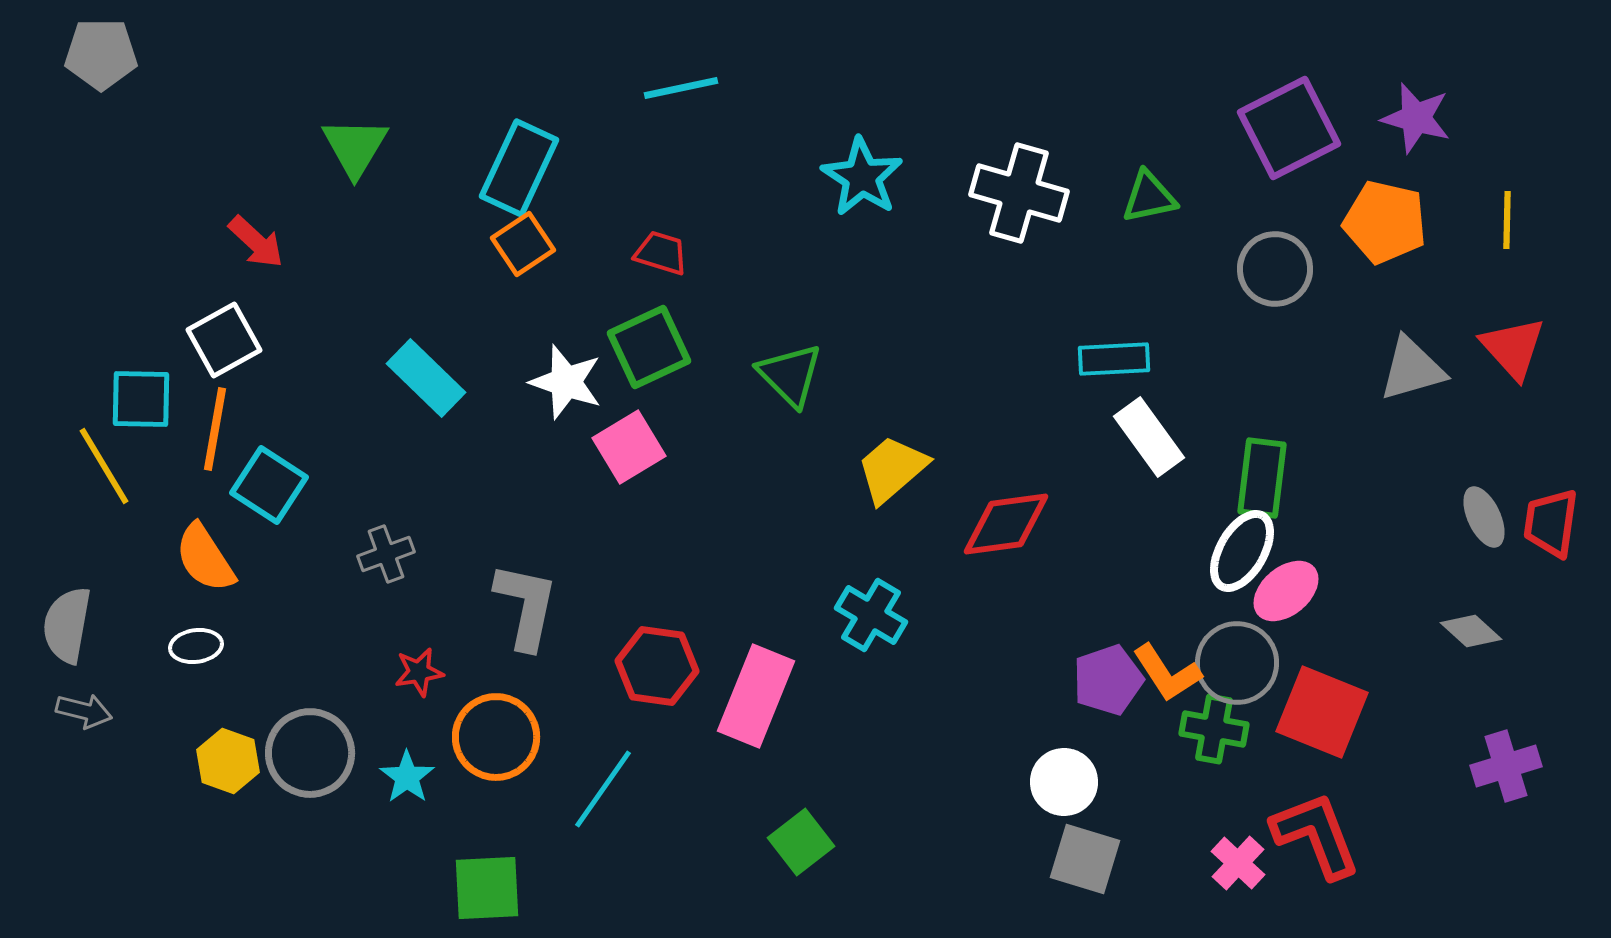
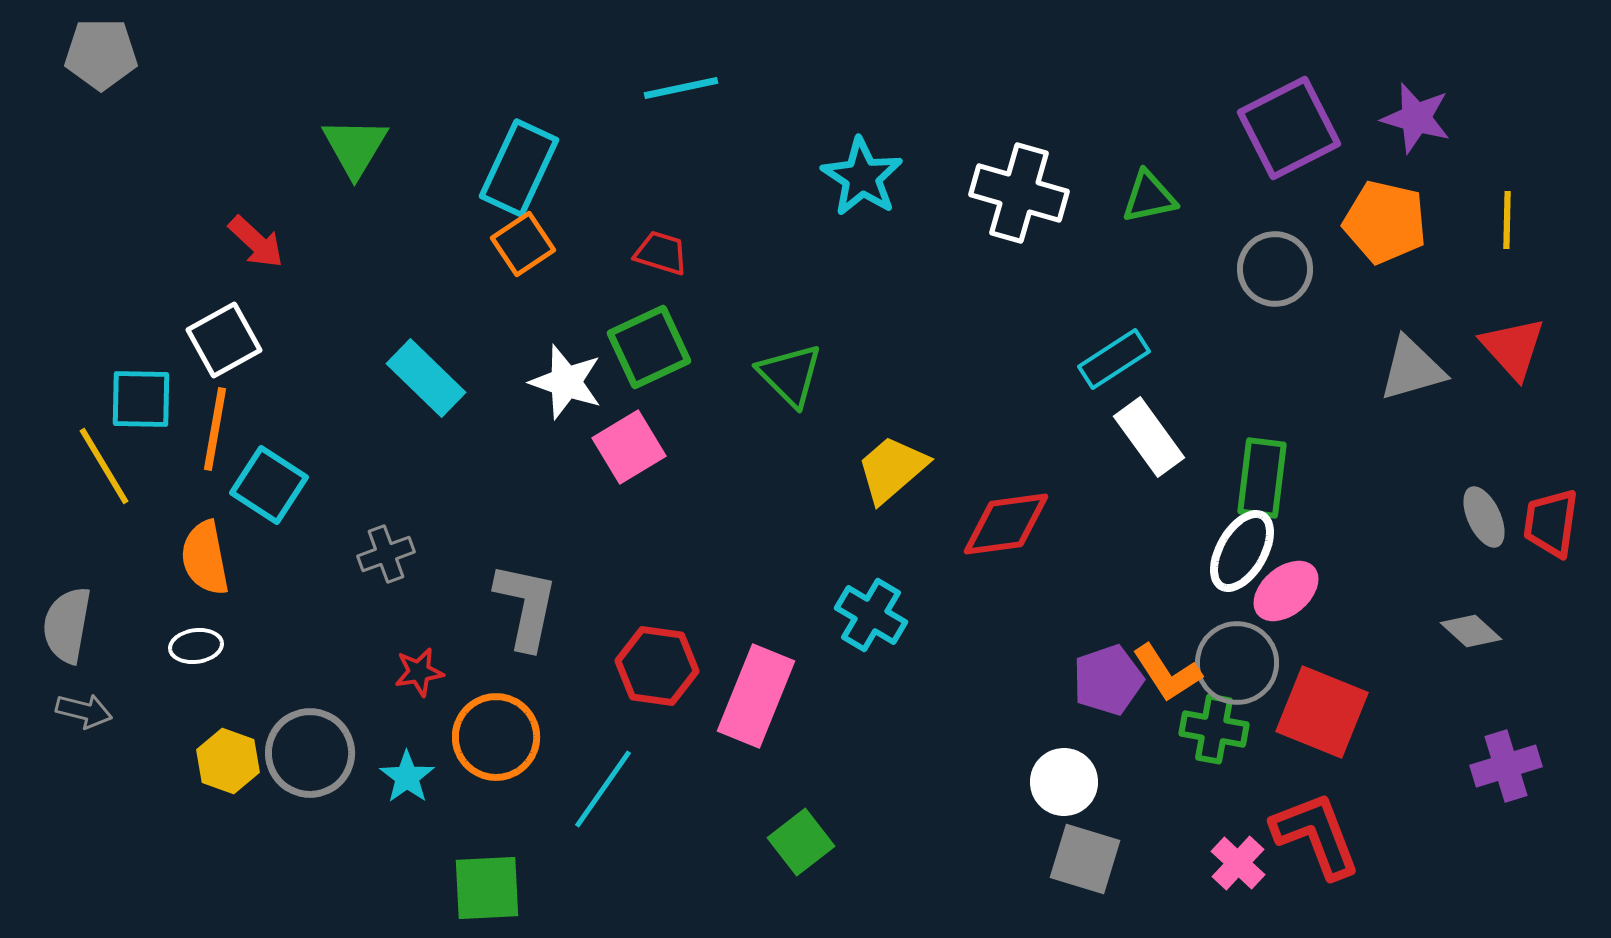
cyan rectangle at (1114, 359): rotated 30 degrees counterclockwise
orange semicircle at (205, 558): rotated 22 degrees clockwise
